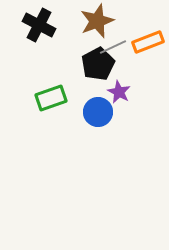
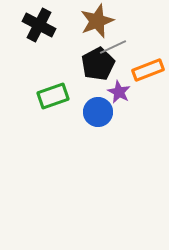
orange rectangle: moved 28 px down
green rectangle: moved 2 px right, 2 px up
